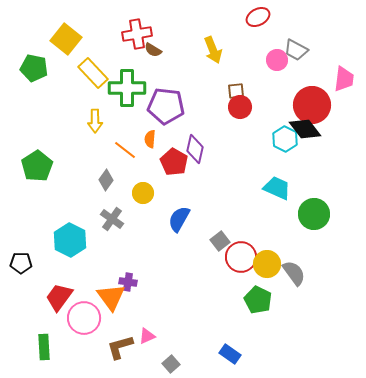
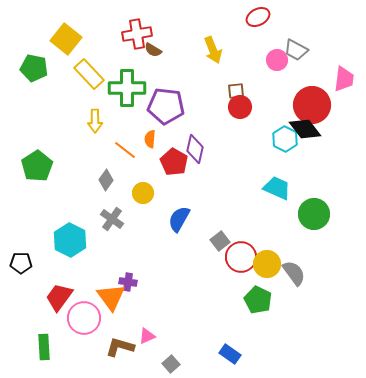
yellow rectangle at (93, 73): moved 4 px left, 1 px down
brown L-shape at (120, 347): rotated 32 degrees clockwise
